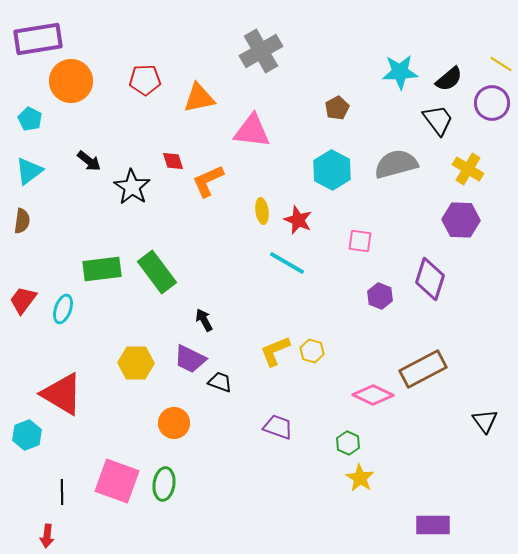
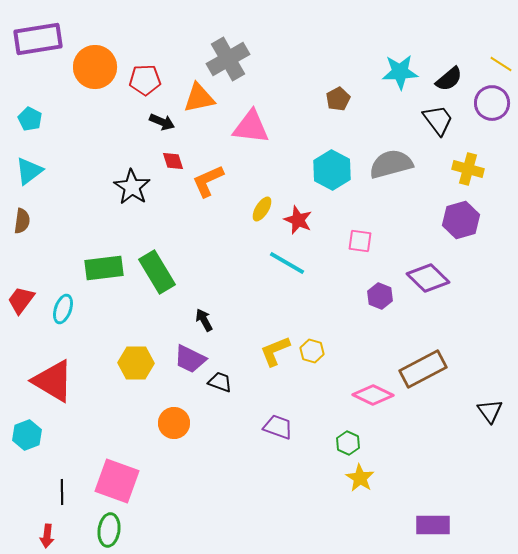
gray cross at (261, 51): moved 33 px left, 8 px down
orange circle at (71, 81): moved 24 px right, 14 px up
brown pentagon at (337, 108): moved 1 px right, 9 px up
pink triangle at (252, 131): moved 1 px left, 4 px up
black arrow at (89, 161): moved 73 px right, 39 px up; rotated 15 degrees counterclockwise
gray semicircle at (396, 164): moved 5 px left
yellow cross at (468, 169): rotated 16 degrees counterclockwise
yellow ellipse at (262, 211): moved 2 px up; rotated 40 degrees clockwise
purple hexagon at (461, 220): rotated 18 degrees counterclockwise
green rectangle at (102, 269): moved 2 px right, 1 px up
green rectangle at (157, 272): rotated 6 degrees clockwise
purple diamond at (430, 279): moved 2 px left, 1 px up; rotated 63 degrees counterclockwise
red trapezoid at (23, 300): moved 2 px left
red triangle at (62, 394): moved 9 px left, 13 px up
black triangle at (485, 421): moved 5 px right, 10 px up
green ellipse at (164, 484): moved 55 px left, 46 px down
